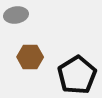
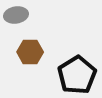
brown hexagon: moved 5 px up
